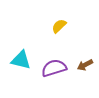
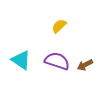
cyan triangle: rotated 20 degrees clockwise
purple semicircle: moved 3 px right, 7 px up; rotated 35 degrees clockwise
